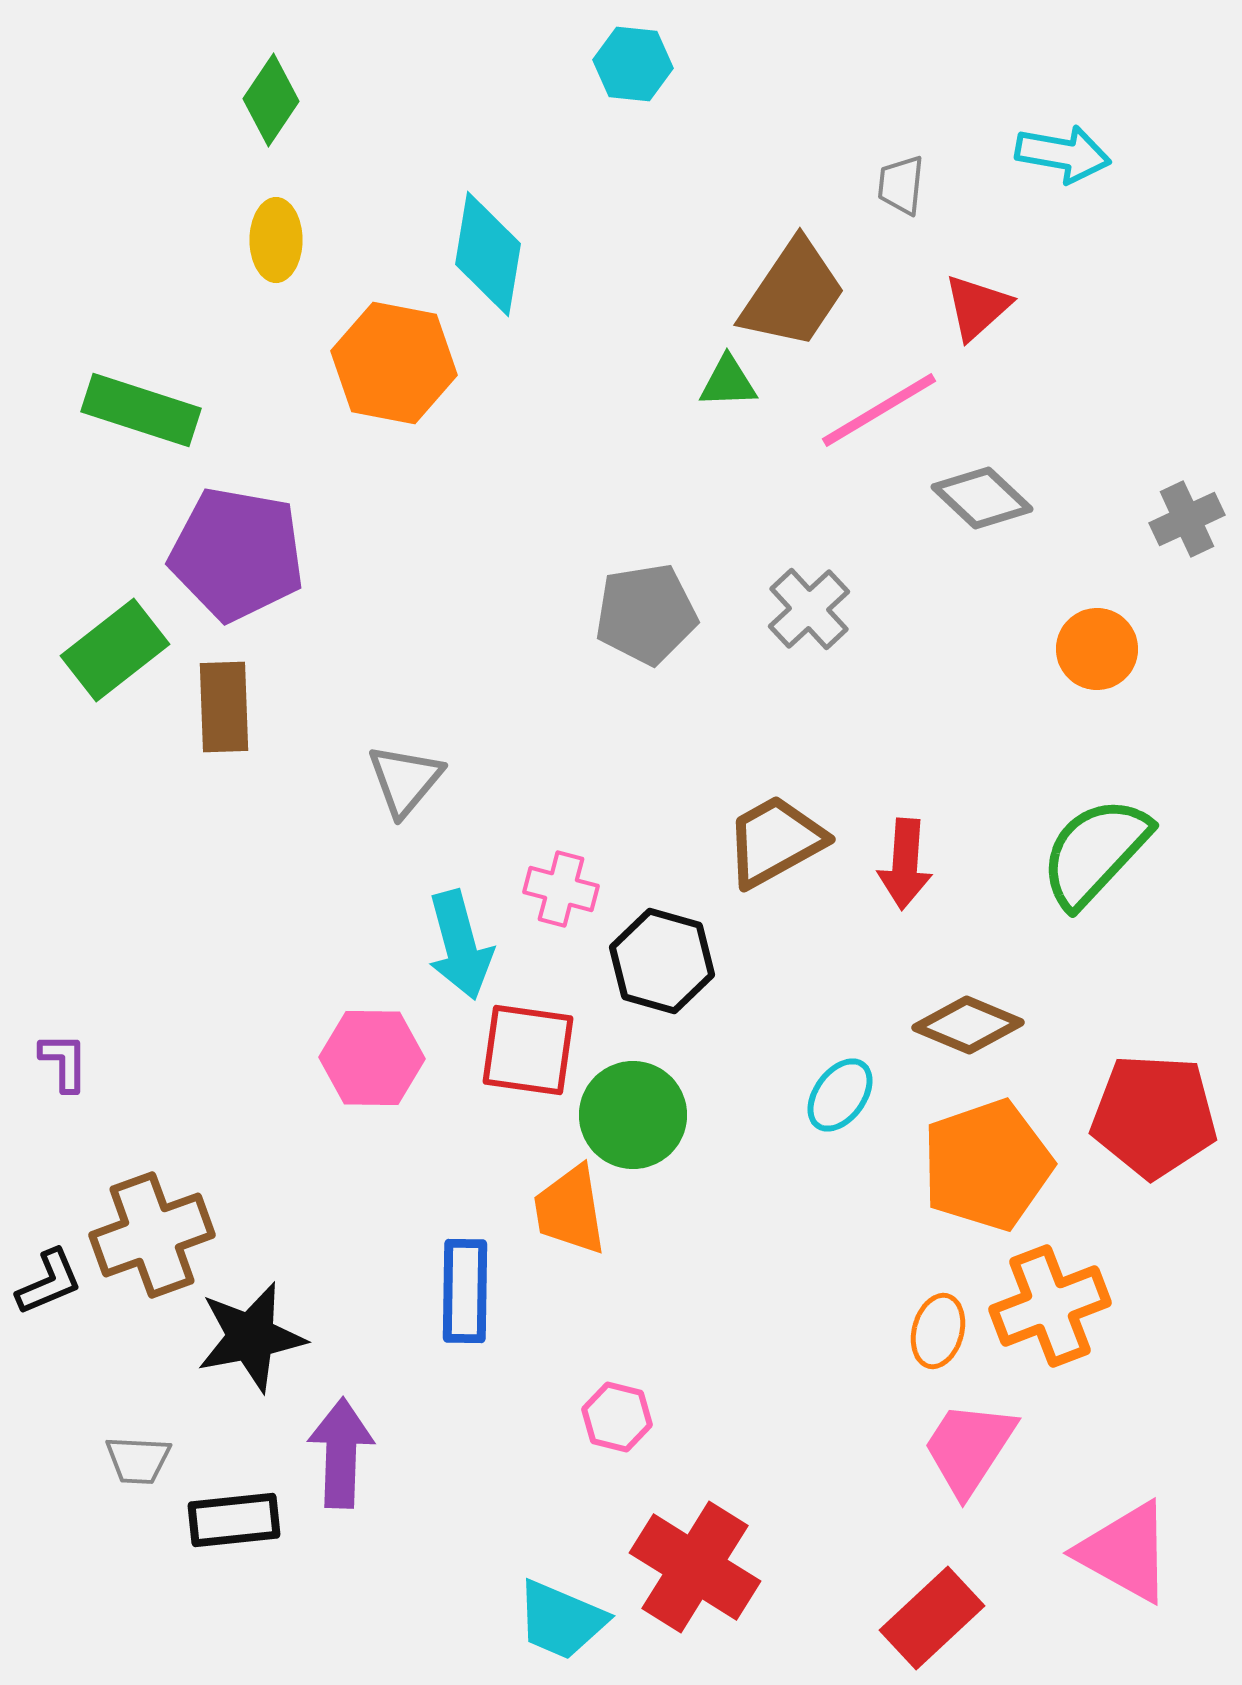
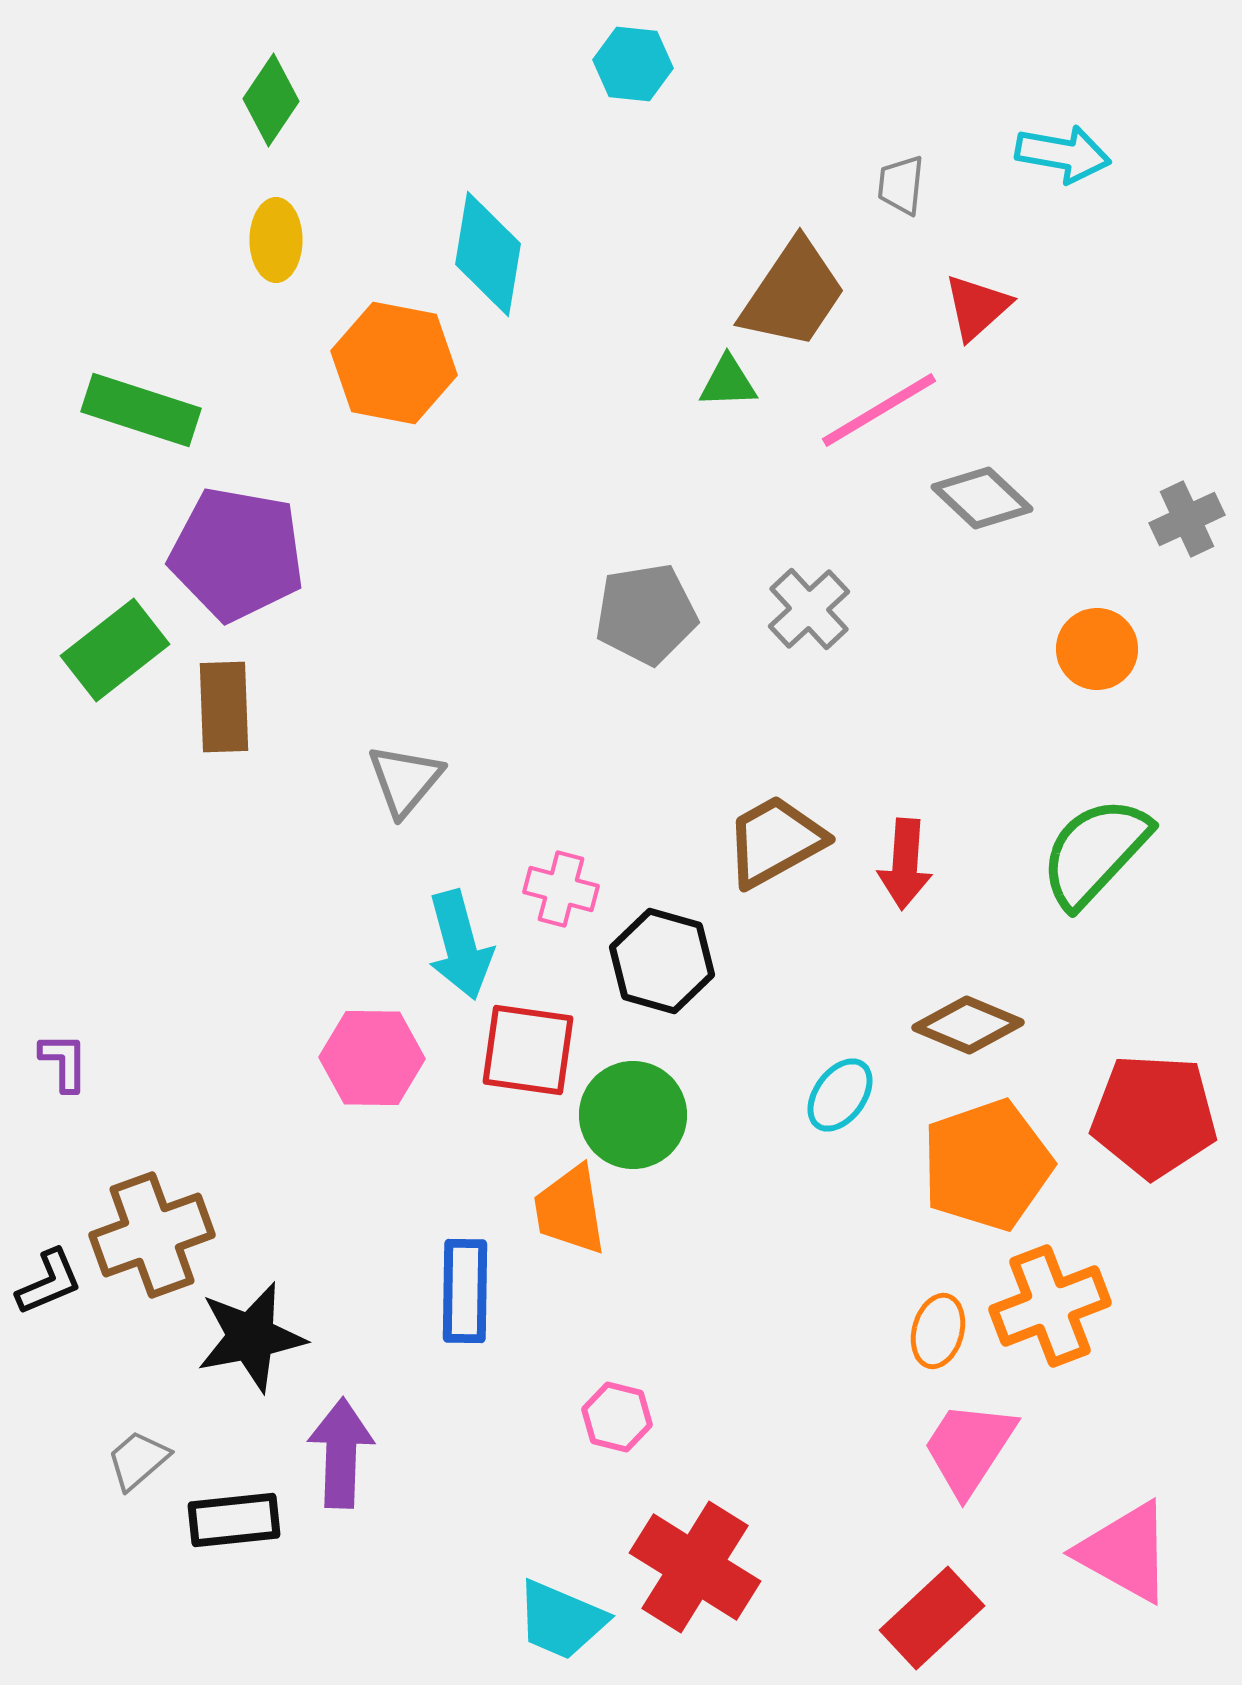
gray trapezoid at (138, 1460): rotated 136 degrees clockwise
